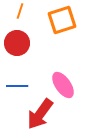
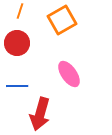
orange square: rotated 12 degrees counterclockwise
pink ellipse: moved 6 px right, 11 px up
red arrow: rotated 20 degrees counterclockwise
